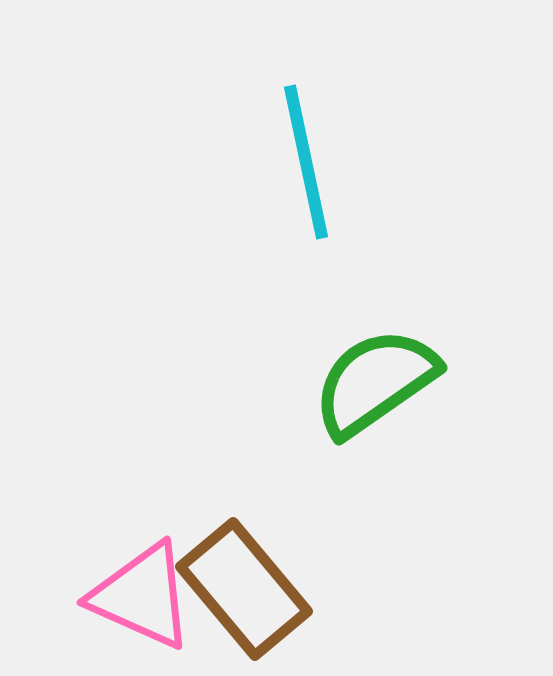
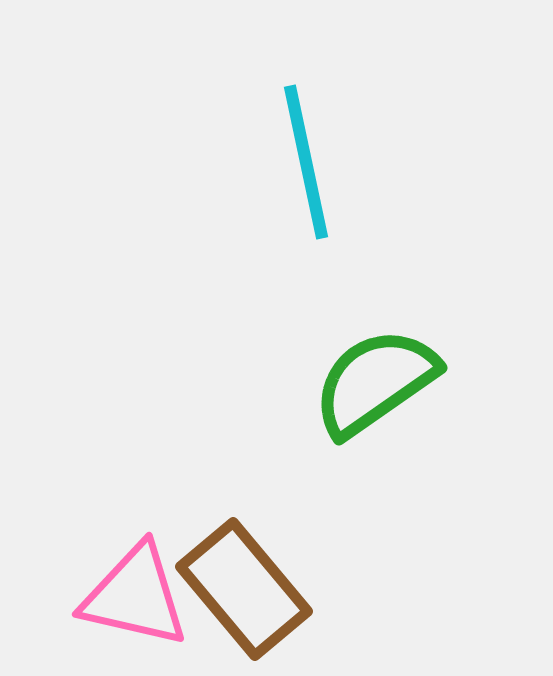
pink triangle: moved 7 px left; rotated 11 degrees counterclockwise
